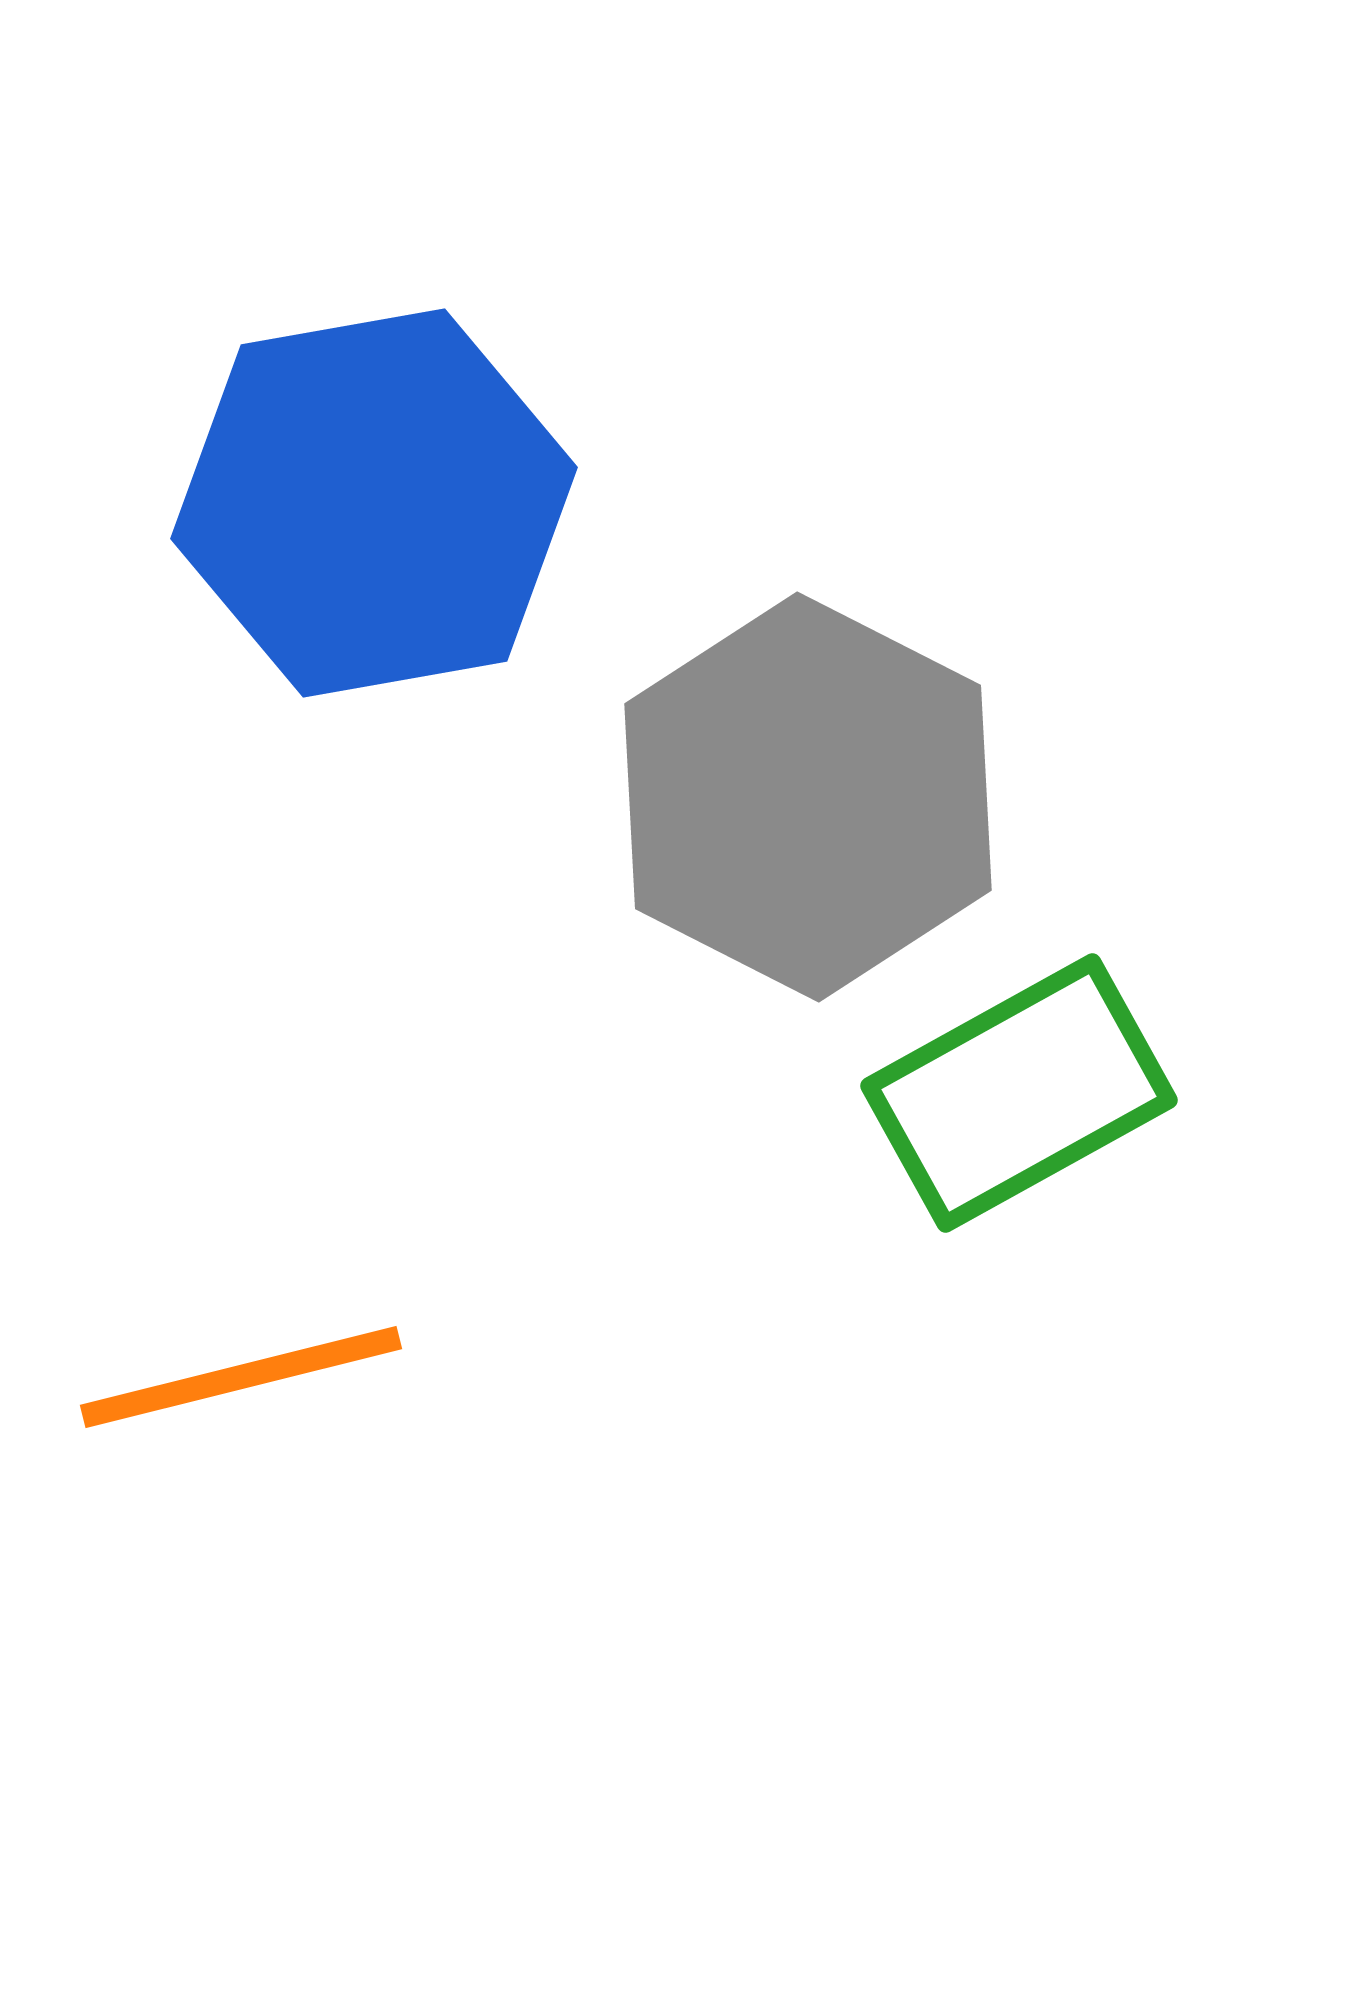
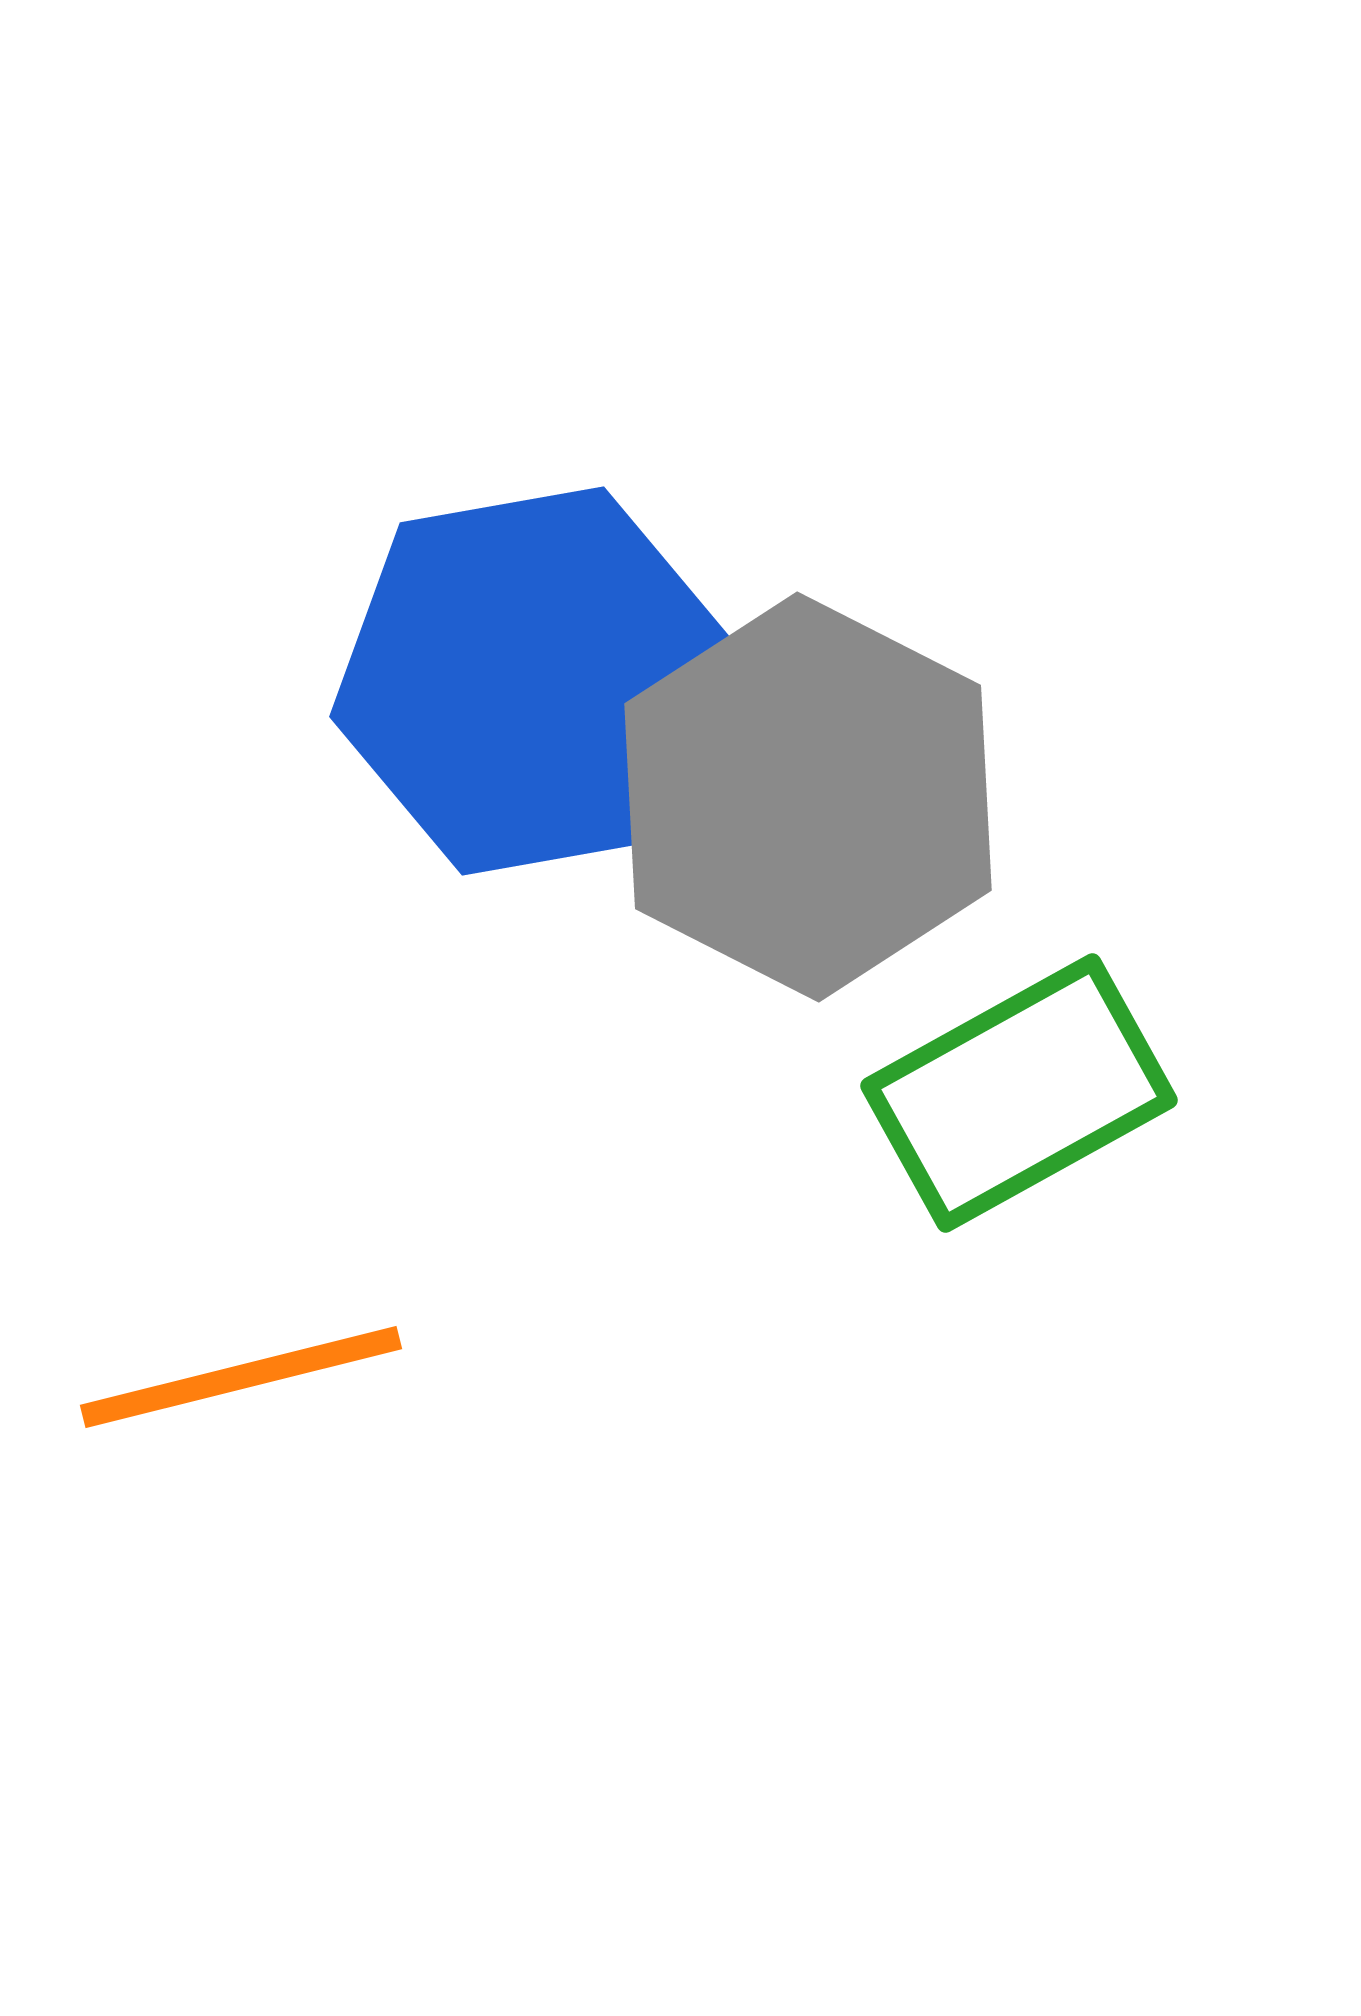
blue hexagon: moved 159 px right, 178 px down
